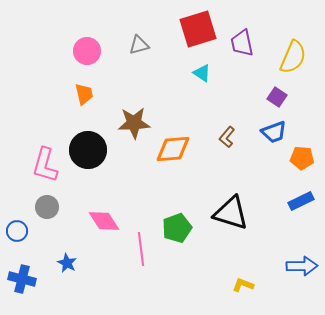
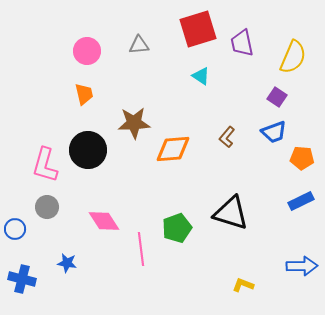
gray triangle: rotated 10 degrees clockwise
cyan triangle: moved 1 px left, 3 px down
blue circle: moved 2 px left, 2 px up
blue star: rotated 18 degrees counterclockwise
